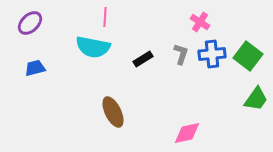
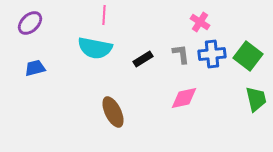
pink line: moved 1 px left, 2 px up
cyan semicircle: moved 2 px right, 1 px down
gray L-shape: rotated 25 degrees counterclockwise
green trapezoid: rotated 48 degrees counterclockwise
pink diamond: moved 3 px left, 35 px up
